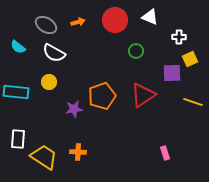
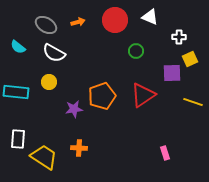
orange cross: moved 1 px right, 4 px up
